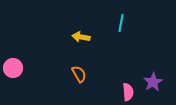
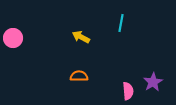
yellow arrow: rotated 18 degrees clockwise
pink circle: moved 30 px up
orange semicircle: moved 2 px down; rotated 60 degrees counterclockwise
pink semicircle: moved 1 px up
